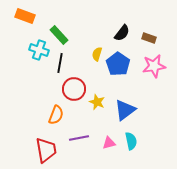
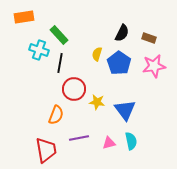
orange rectangle: moved 1 px left, 1 px down; rotated 30 degrees counterclockwise
black semicircle: rotated 12 degrees counterclockwise
blue pentagon: moved 1 px right, 1 px up
yellow star: rotated 14 degrees counterclockwise
blue triangle: rotated 30 degrees counterclockwise
